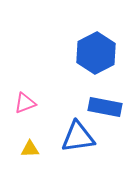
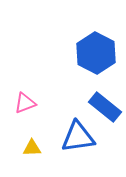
blue hexagon: rotated 6 degrees counterclockwise
blue rectangle: rotated 28 degrees clockwise
yellow triangle: moved 2 px right, 1 px up
